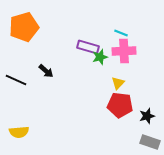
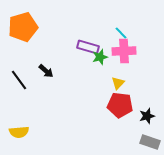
orange pentagon: moved 1 px left
cyan line: rotated 24 degrees clockwise
black line: moved 3 px right; rotated 30 degrees clockwise
